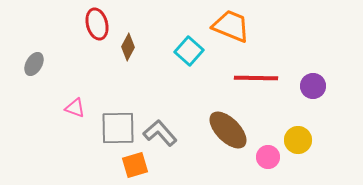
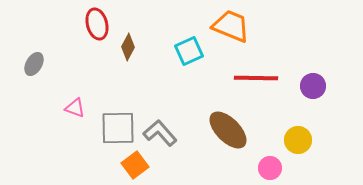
cyan square: rotated 24 degrees clockwise
pink circle: moved 2 px right, 11 px down
orange square: rotated 20 degrees counterclockwise
